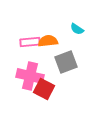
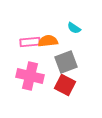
cyan semicircle: moved 3 px left, 1 px up
red square: moved 21 px right, 4 px up
